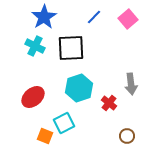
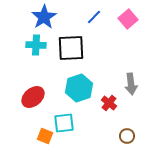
cyan cross: moved 1 px right, 1 px up; rotated 24 degrees counterclockwise
cyan square: rotated 20 degrees clockwise
